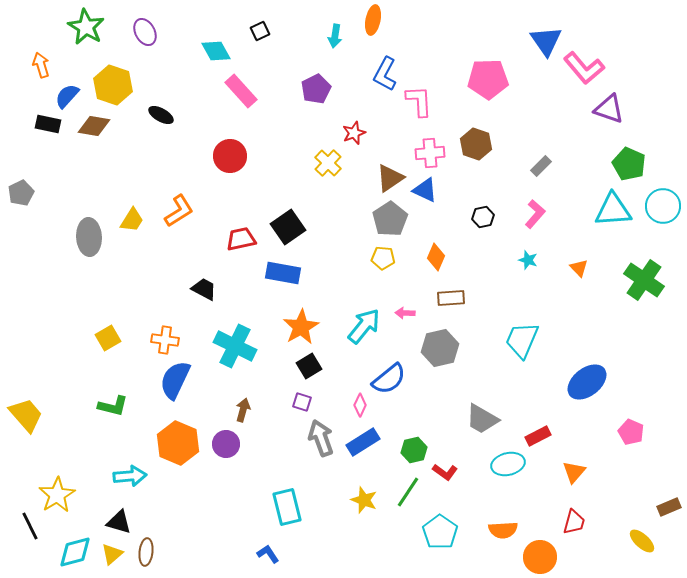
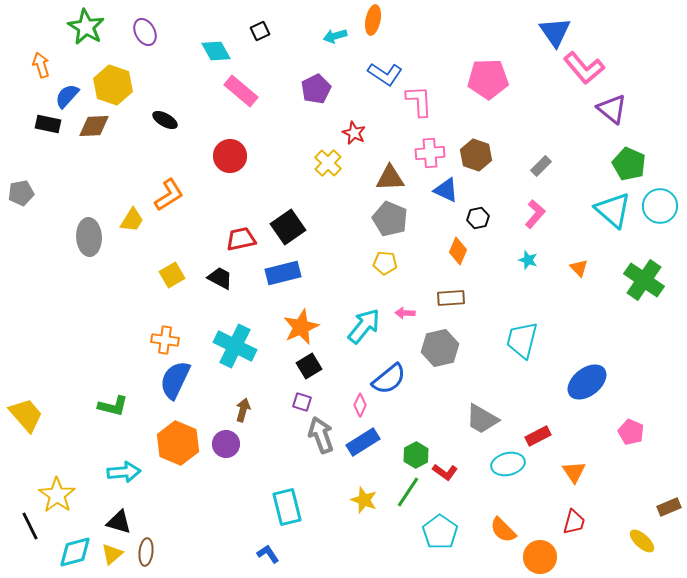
cyan arrow at (335, 36): rotated 65 degrees clockwise
blue triangle at (546, 41): moved 9 px right, 9 px up
blue L-shape at (385, 74): rotated 84 degrees counterclockwise
pink rectangle at (241, 91): rotated 8 degrees counterclockwise
purple triangle at (609, 109): moved 3 px right; rotated 20 degrees clockwise
black ellipse at (161, 115): moved 4 px right, 5 px down
brown diamond at (94, 126): rotated 12 degrees counterclockwise
red star at (354, 133): rotated 25 degrees counterclockwise
brown hexagon at (476, 144): moved 11 px down
brown triangle at (390, 178): rotated 32 degrees clockwise
blue triangle at (425, 190): moved 21 px right
gray pentagon at (21, 193): rotated 15 degrees clockwise
cyan circle at (663, 206): moved 3 px left
cyan triangle at (613, 210): rotated 45 degrees clockwise
orange L-shape at (179, 211): moved 10 px left, 16 px up
black hexagon at (483, 217): moved 5 px left, 1 px down
gray pentagon at (390, 219): rotated 16 degrees counterclockwise
orange diamond at (436, 257): moved 22 px right, 6 px up
yellow pentagon at (383, 258): moved 2 px right, 5 px down
blue rectangle at (283, 273): rotated 24 degrees counterclockwise
black trapezoid at (204, 289): moved 16 px right, 11 px up
orange star at (301, 327): rotated 6 degrees clockwise
yellow square at (108, 338): moved 64 px right, 63 px up
cyan trapezoid at (522, 340): rotated 9 degrees counterclockwise
gray arrow at (321, 438): moved 3 px up
green hexagon at (414, 450): moved 2 px right, 5 px down; rotated 15 degrees counterclockwise
orange triangle at (574, 472): rotated 15 degrees counterclockwise
cyan arrow at (130, 476): moved 6 px left, 4 px up
yellow star at (57, 495): rotated 6 degrees counterclockwise
orange semicircle at (503, 530): rotated 48 degrees clockwise
